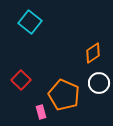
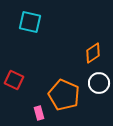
cyan square: rotated 25 degrees counterclockwise
red square: moved 7 px left; rotated 18 degrees counterclockwise
pink rectangle: moved 2 px left, 1 px down
